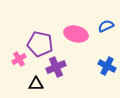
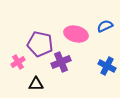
blue semicircle: moved 1 px left
pink cross: moved 1 px left, 3 px down
purple cross: moved 5 px right, 5 px up
